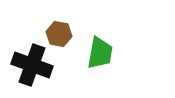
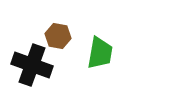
brown hexagon: moved 1 px left, 2 px down
